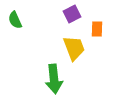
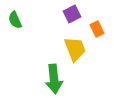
orange rectangle: rotated 28 degrees counterclockwise
yellow trapezoid: moved 1 px right, 1 px down
